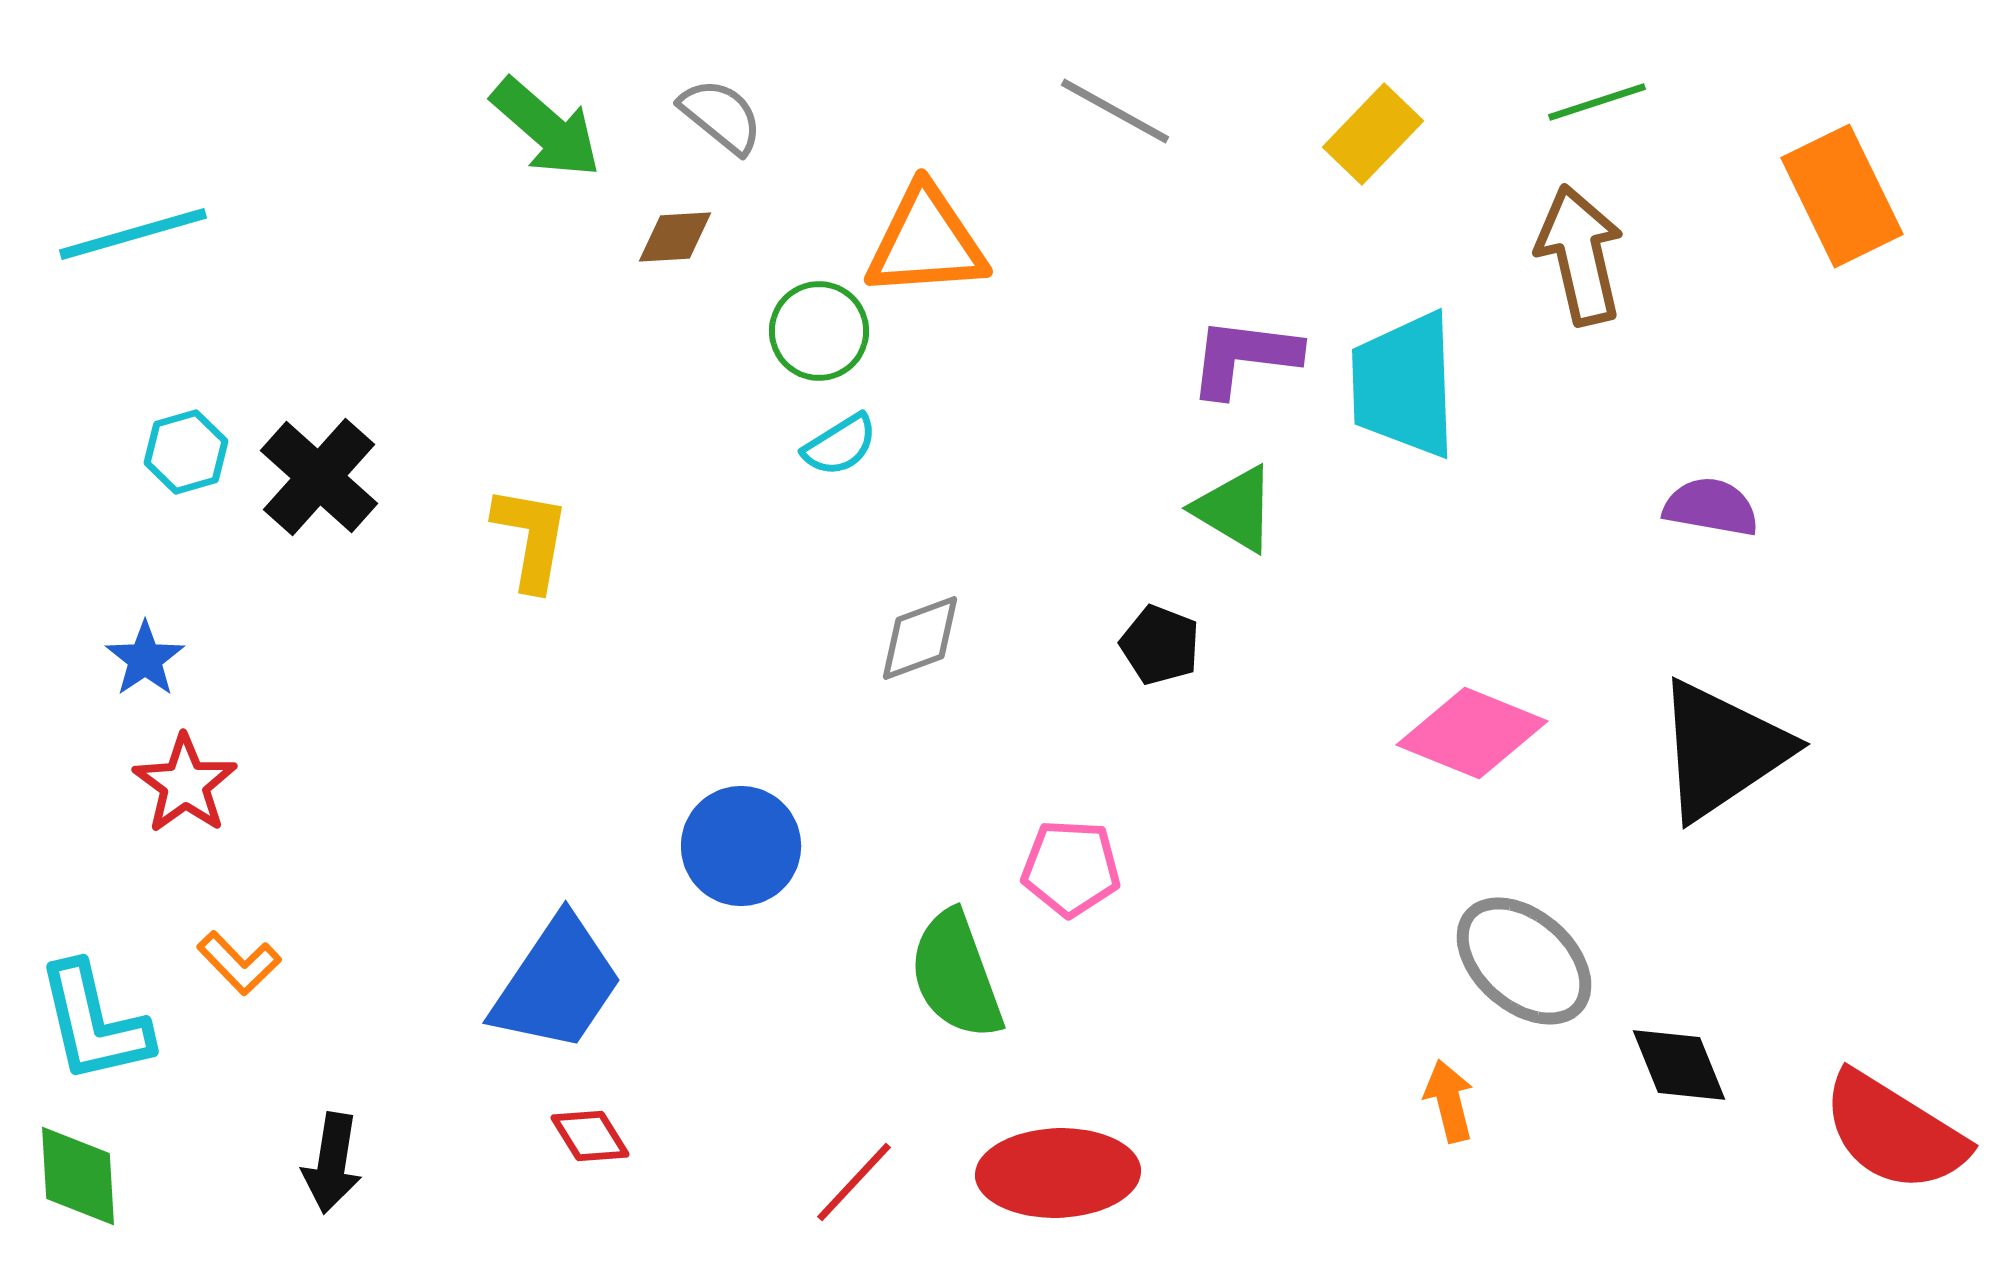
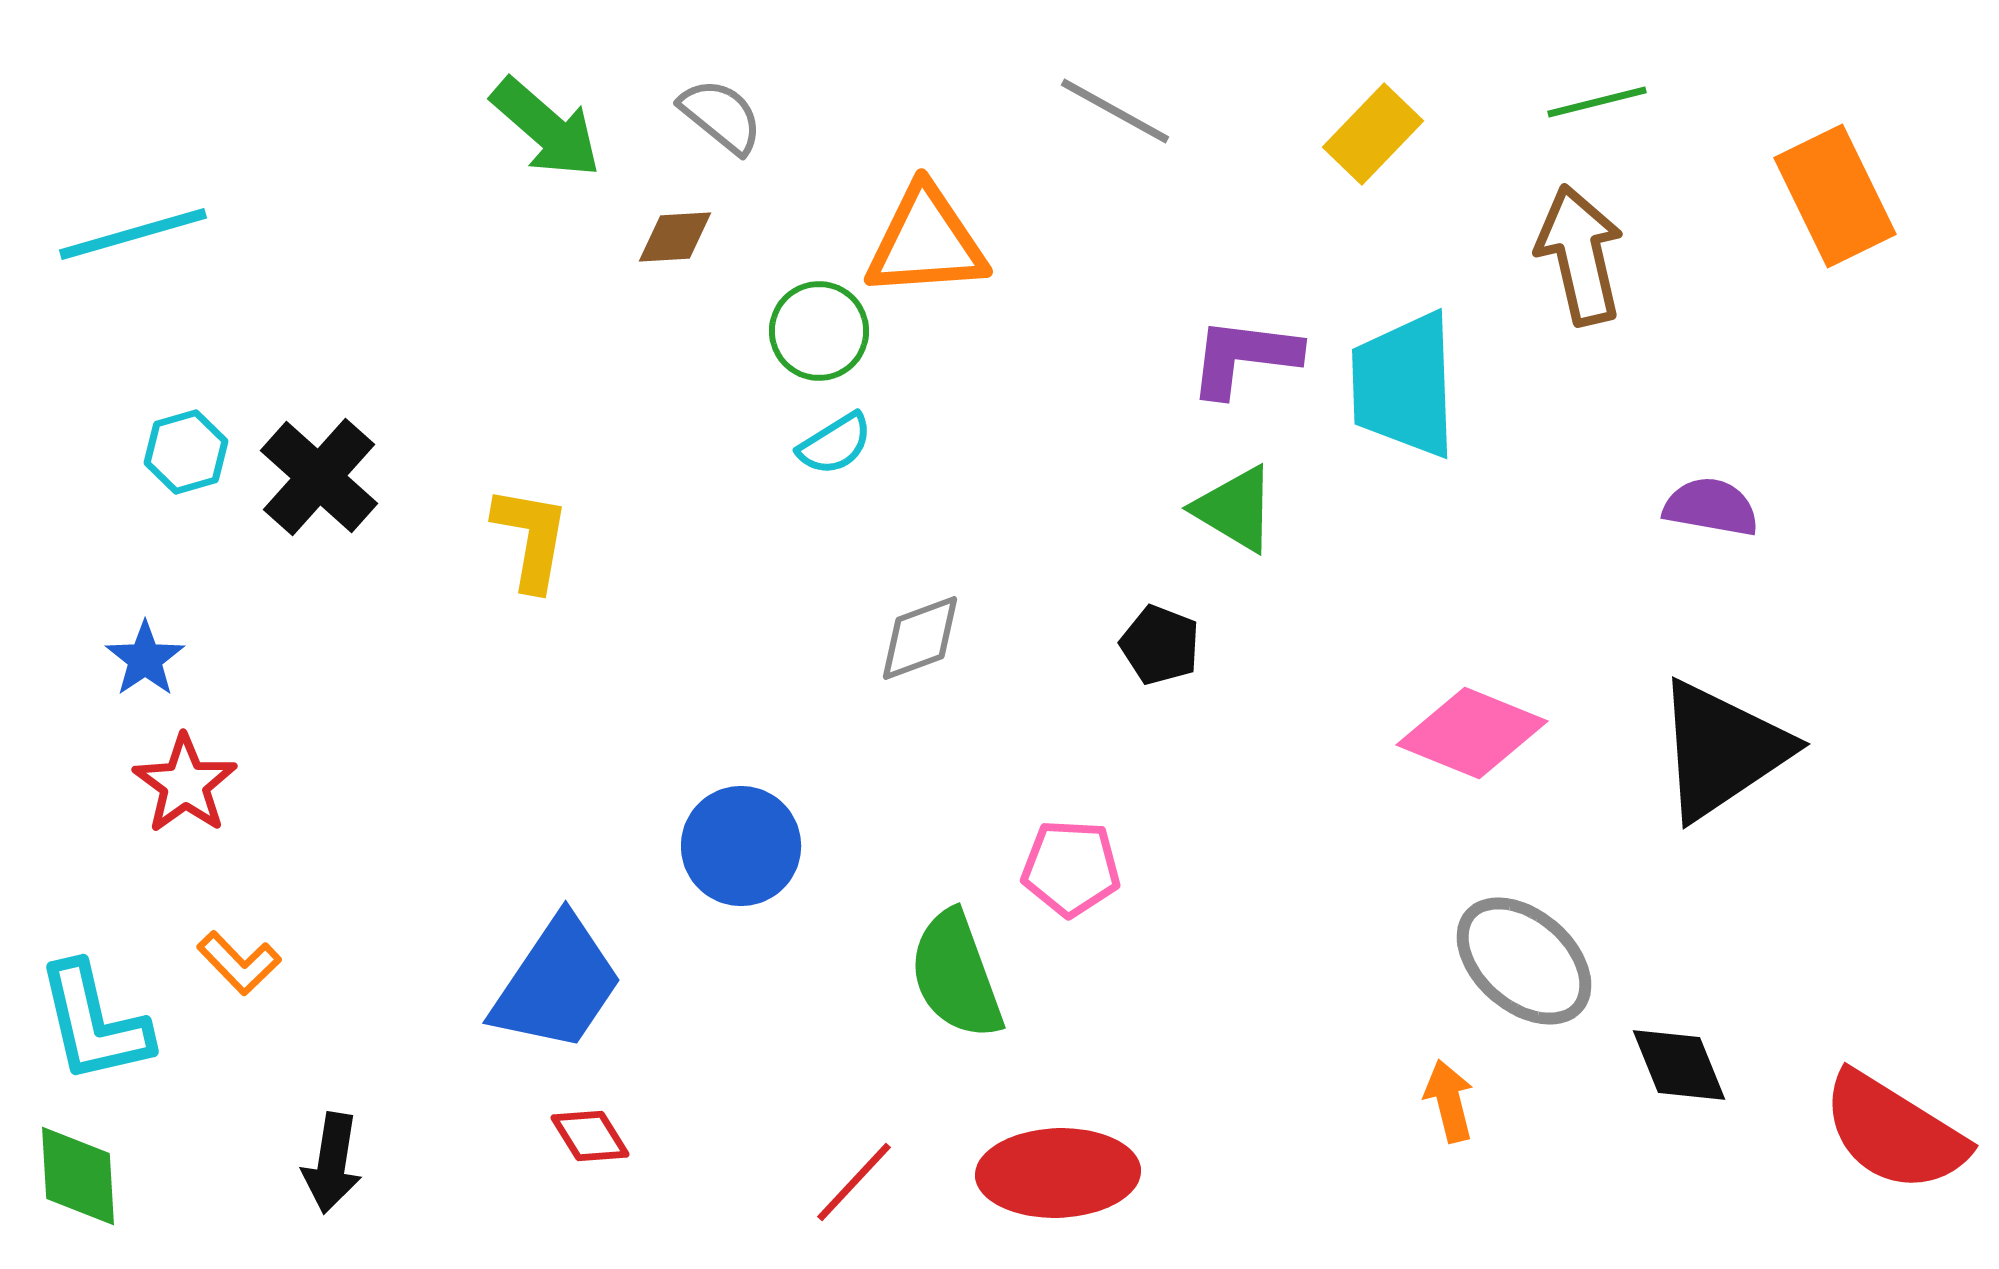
green line: rotated 4 degrees clockwise
orange rectangle: moved 7 px left
cyan semicircle: moved 5 px left, 1 px up
